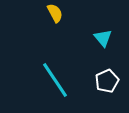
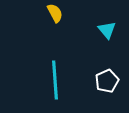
cyan triangle: moved 4 px right, 8 px up
cyan line: rotated 30 degrees clockwise
